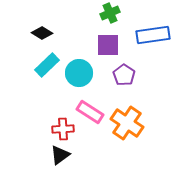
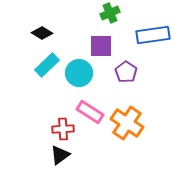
purple square: moved 7 px left, 1 px down
purple pentagon: moved 2 px right, 3 px up
